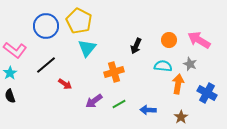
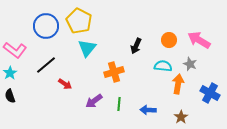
blue cross: moved 3 px right
green line: rotated 56 degrees counterclockwise
